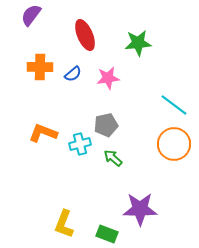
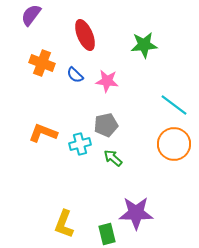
green star: moved 6 px right, 2 px down
orange cross: moved 2 px right, 4 px up; rotated 20 degrees clockwise
blue semicircle: moved 2 px right, 1 px down; rotated 84 degrees clockwise
pink star: moved 1 px left, 3 px down; rotated 15 degrees clockwise
purple star: moved 4 px left, 4 px down
green rectangle: rotated 55 degrees clockwise
